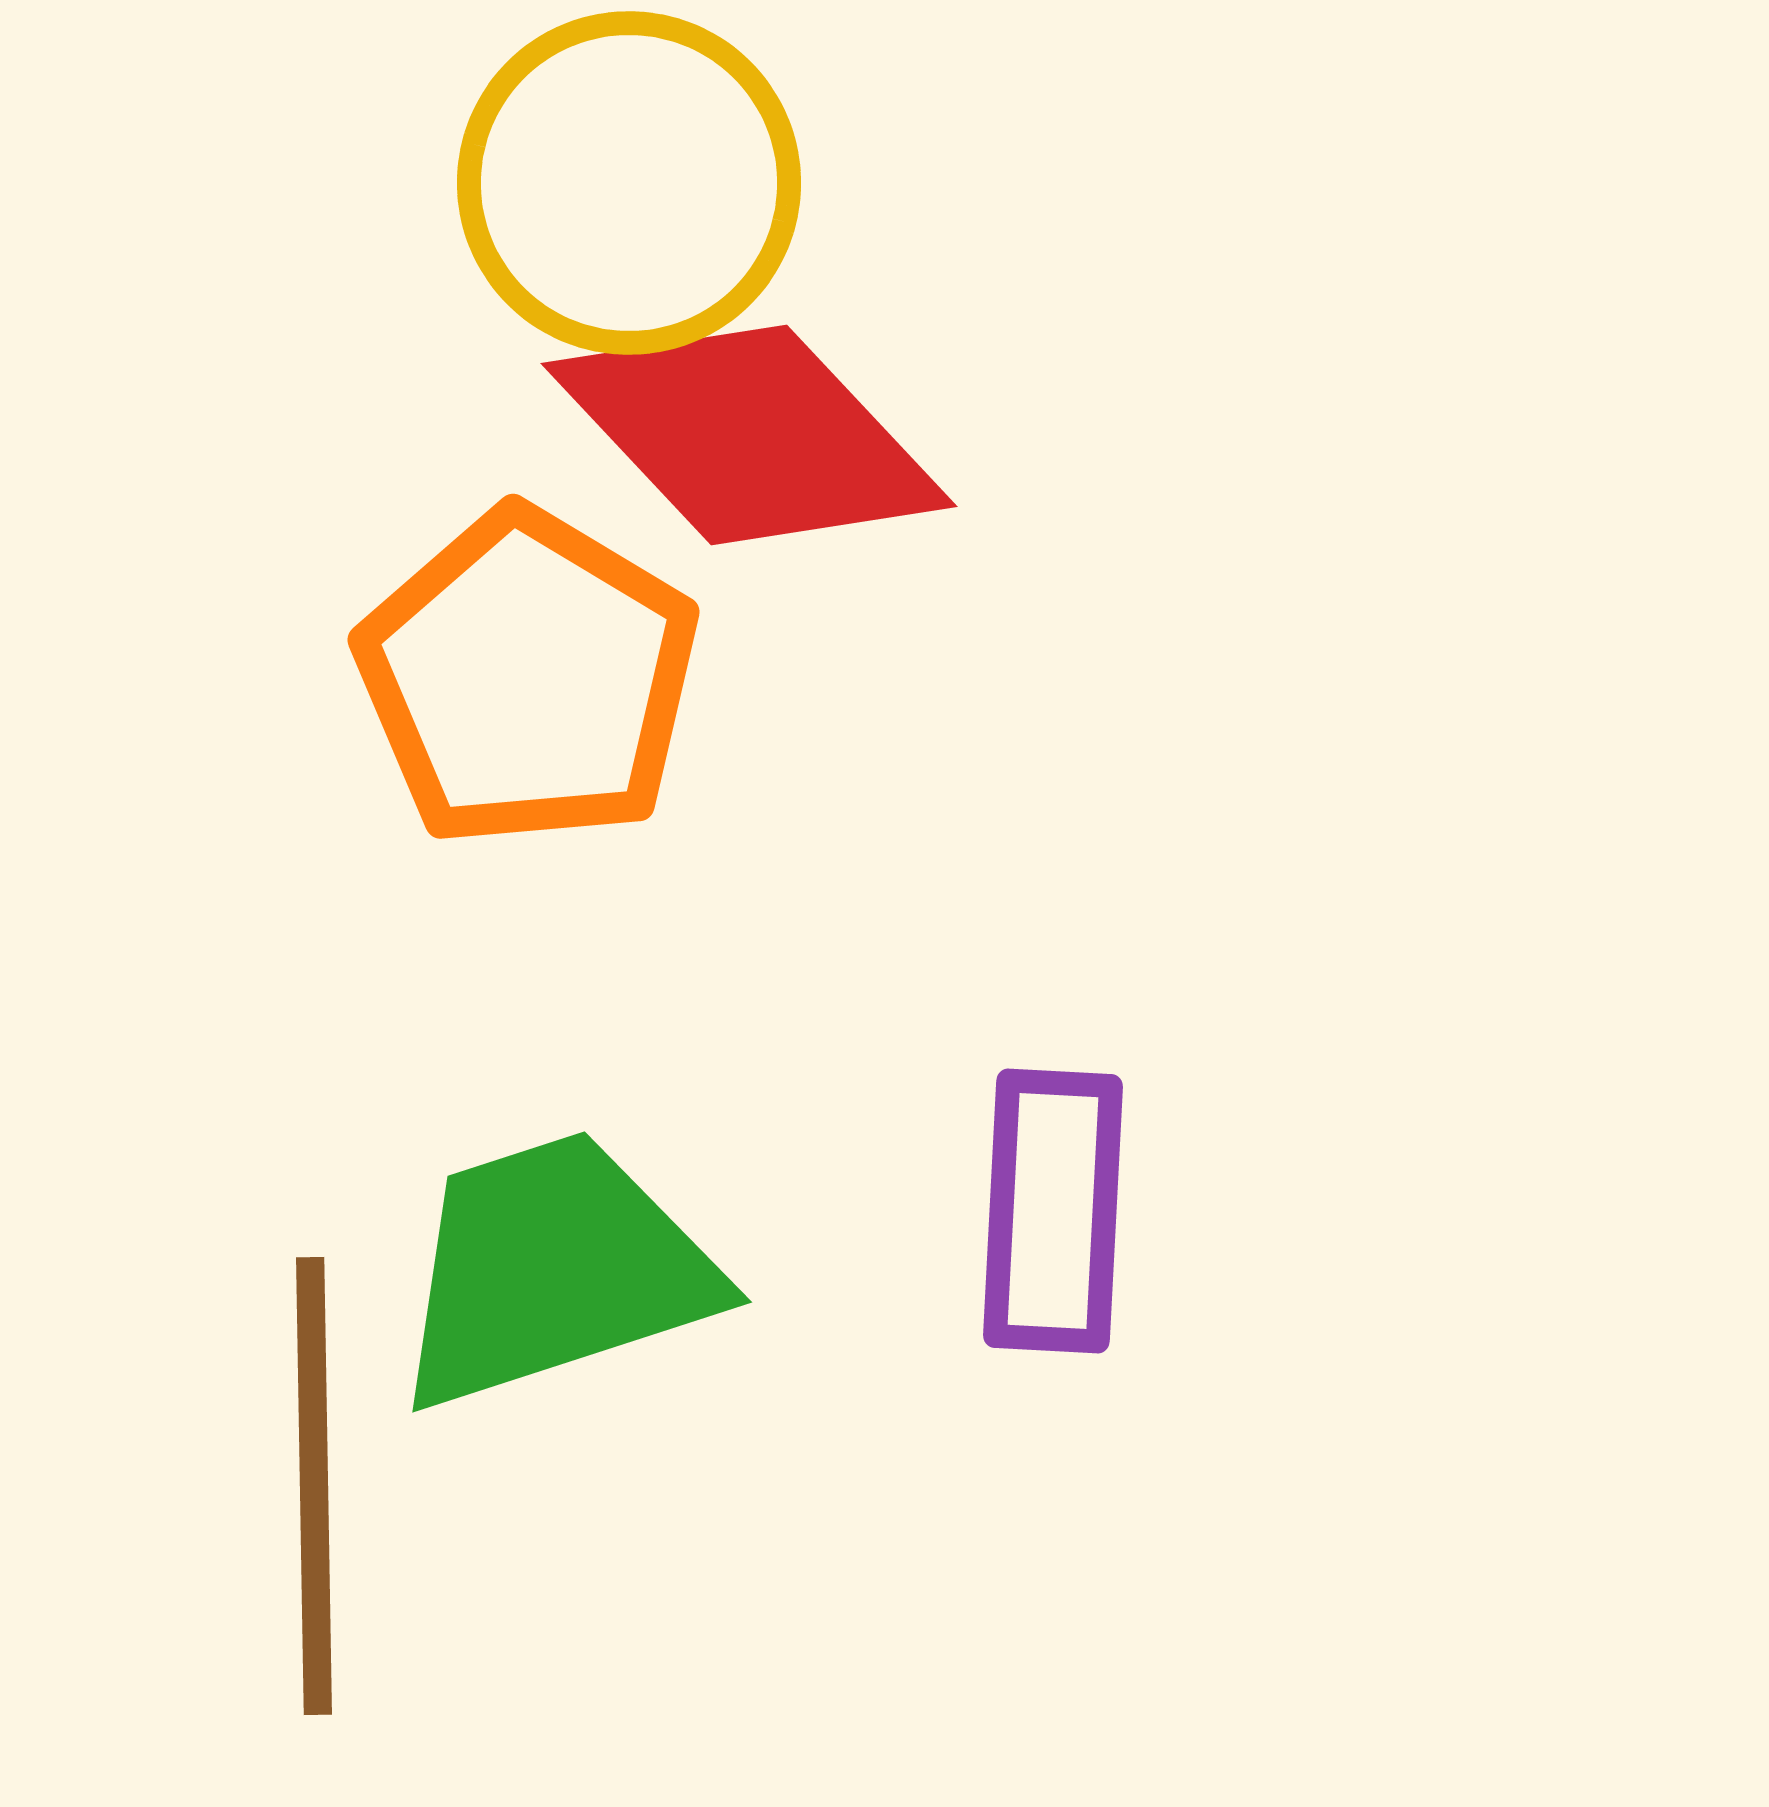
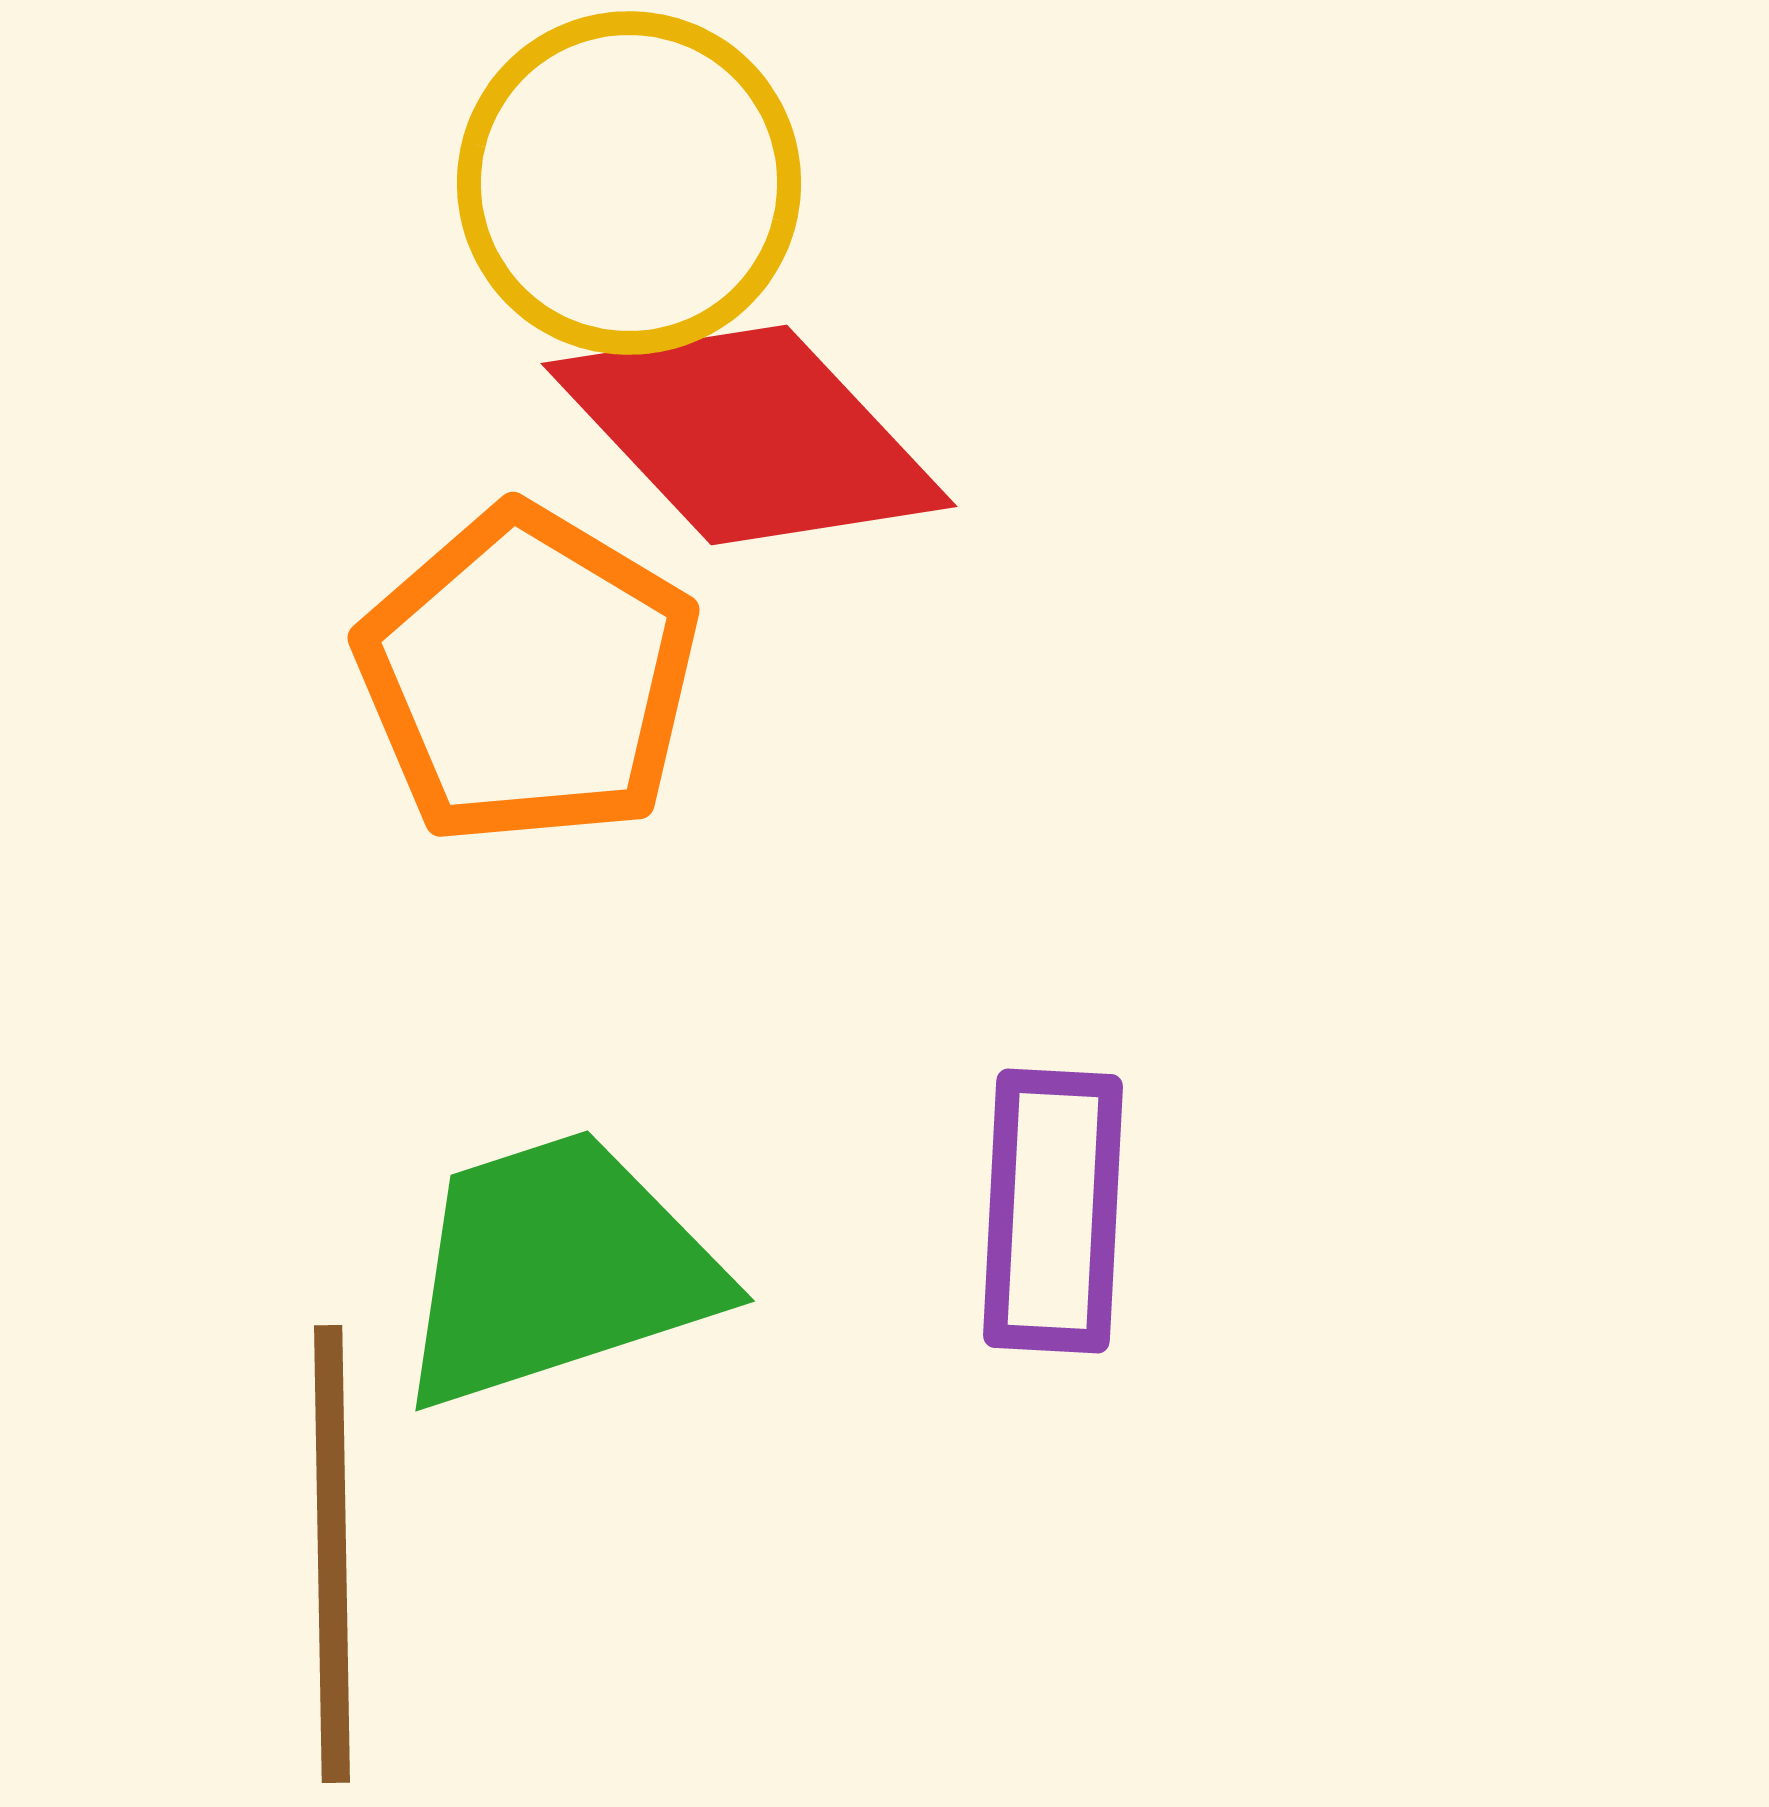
orange pentagon: moved 2 px up
green trapezoid: moved 3 px right, 1 px up
brown line: moved 18 px right, 68 px down
